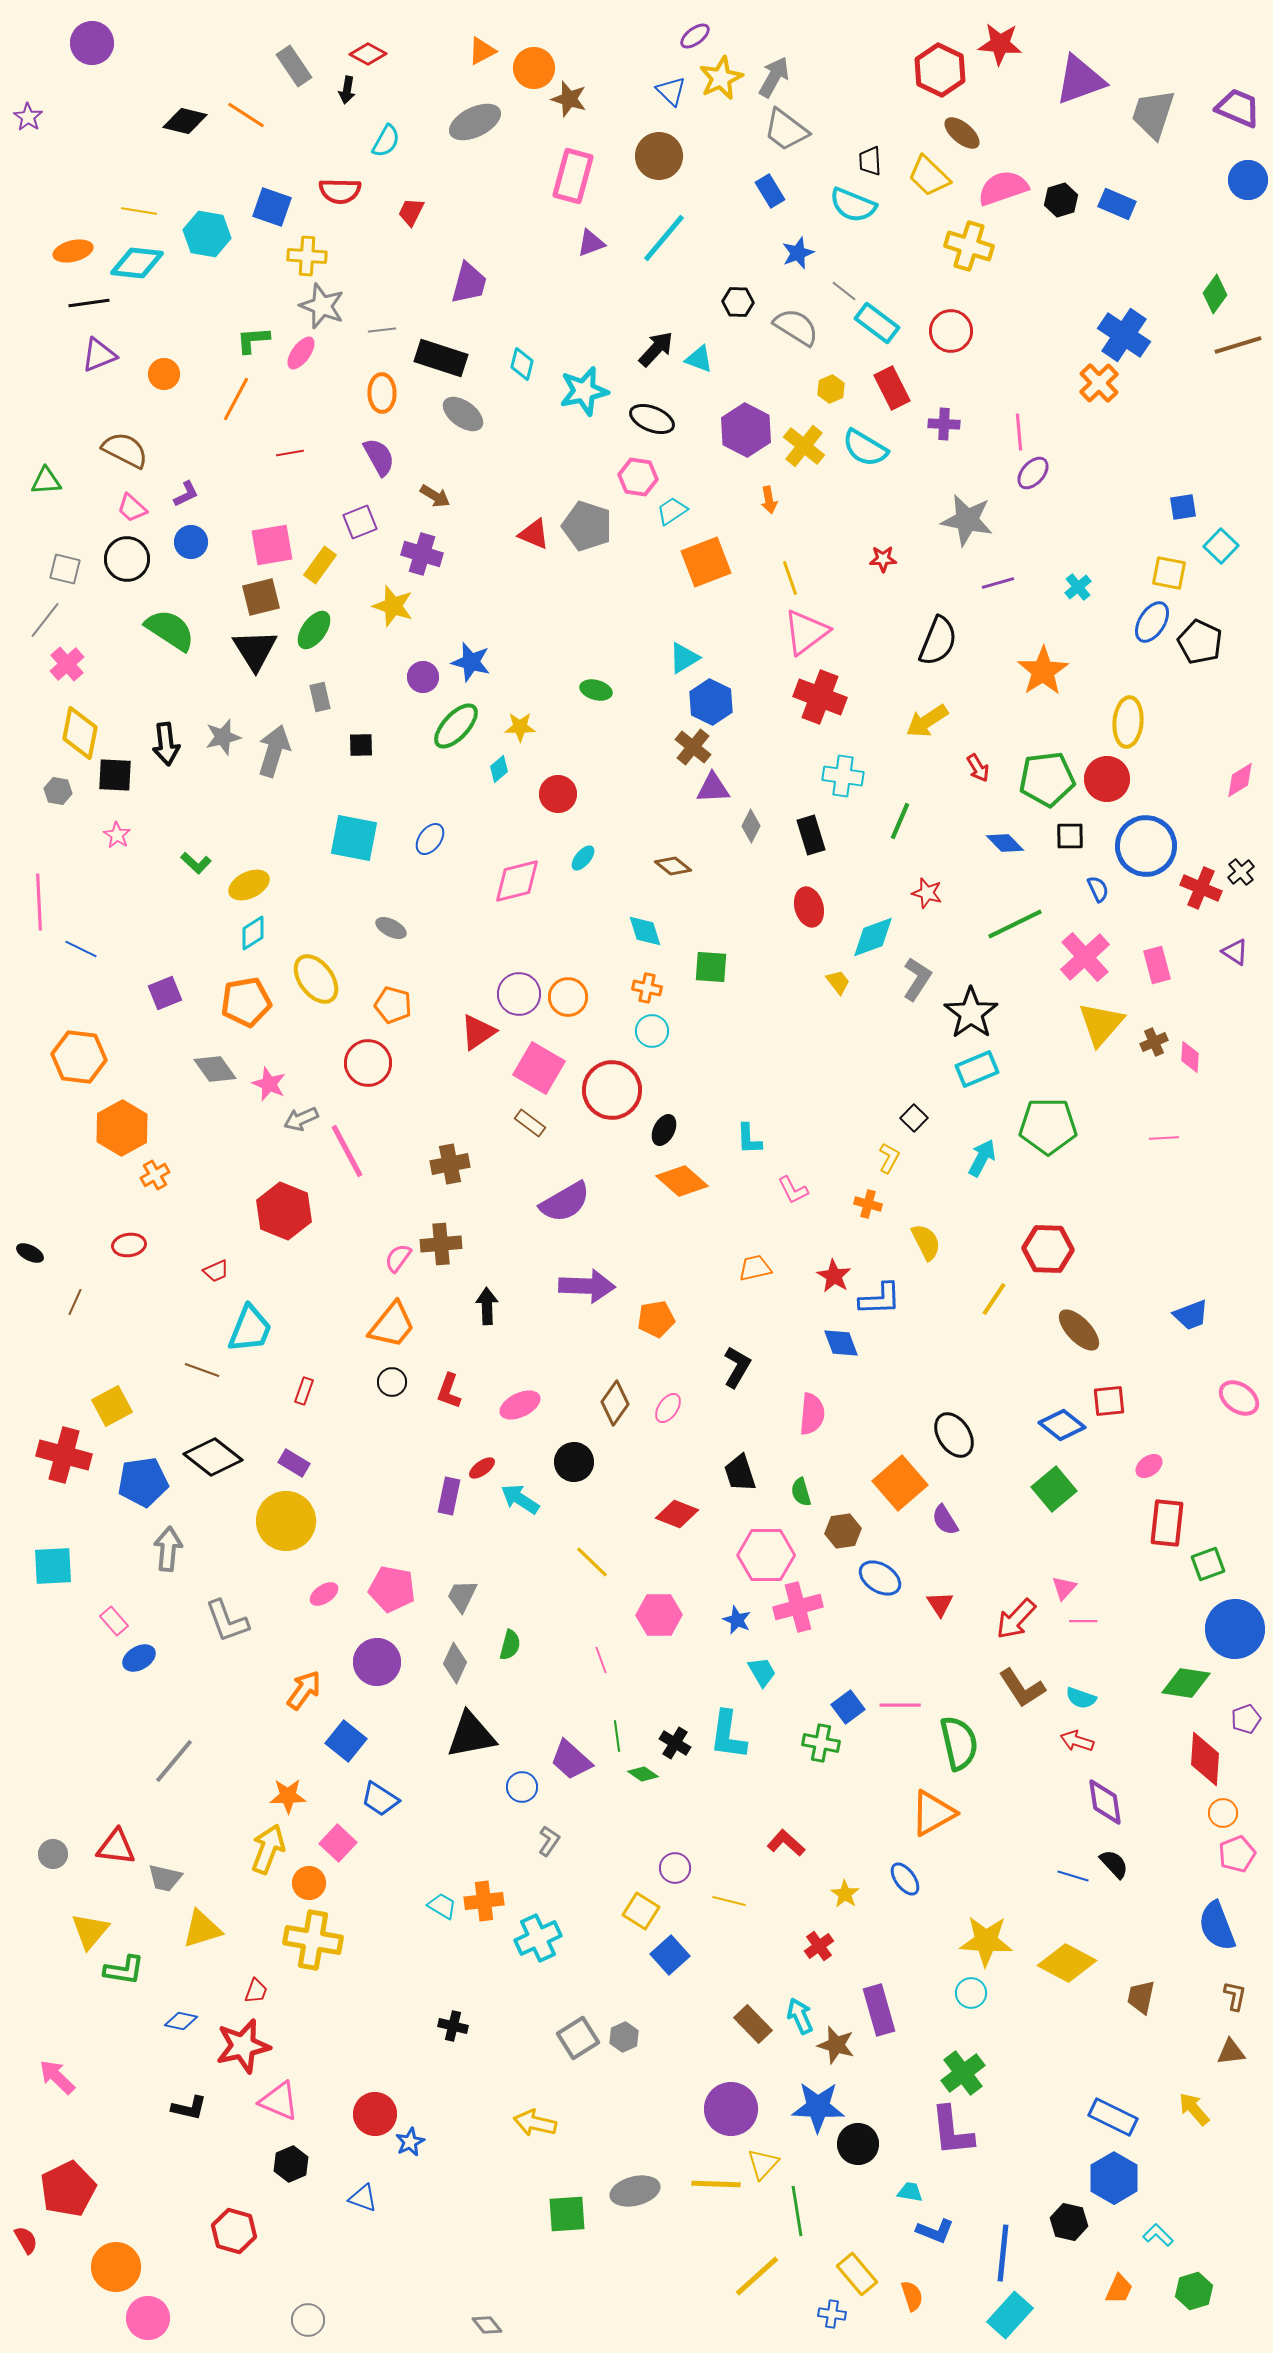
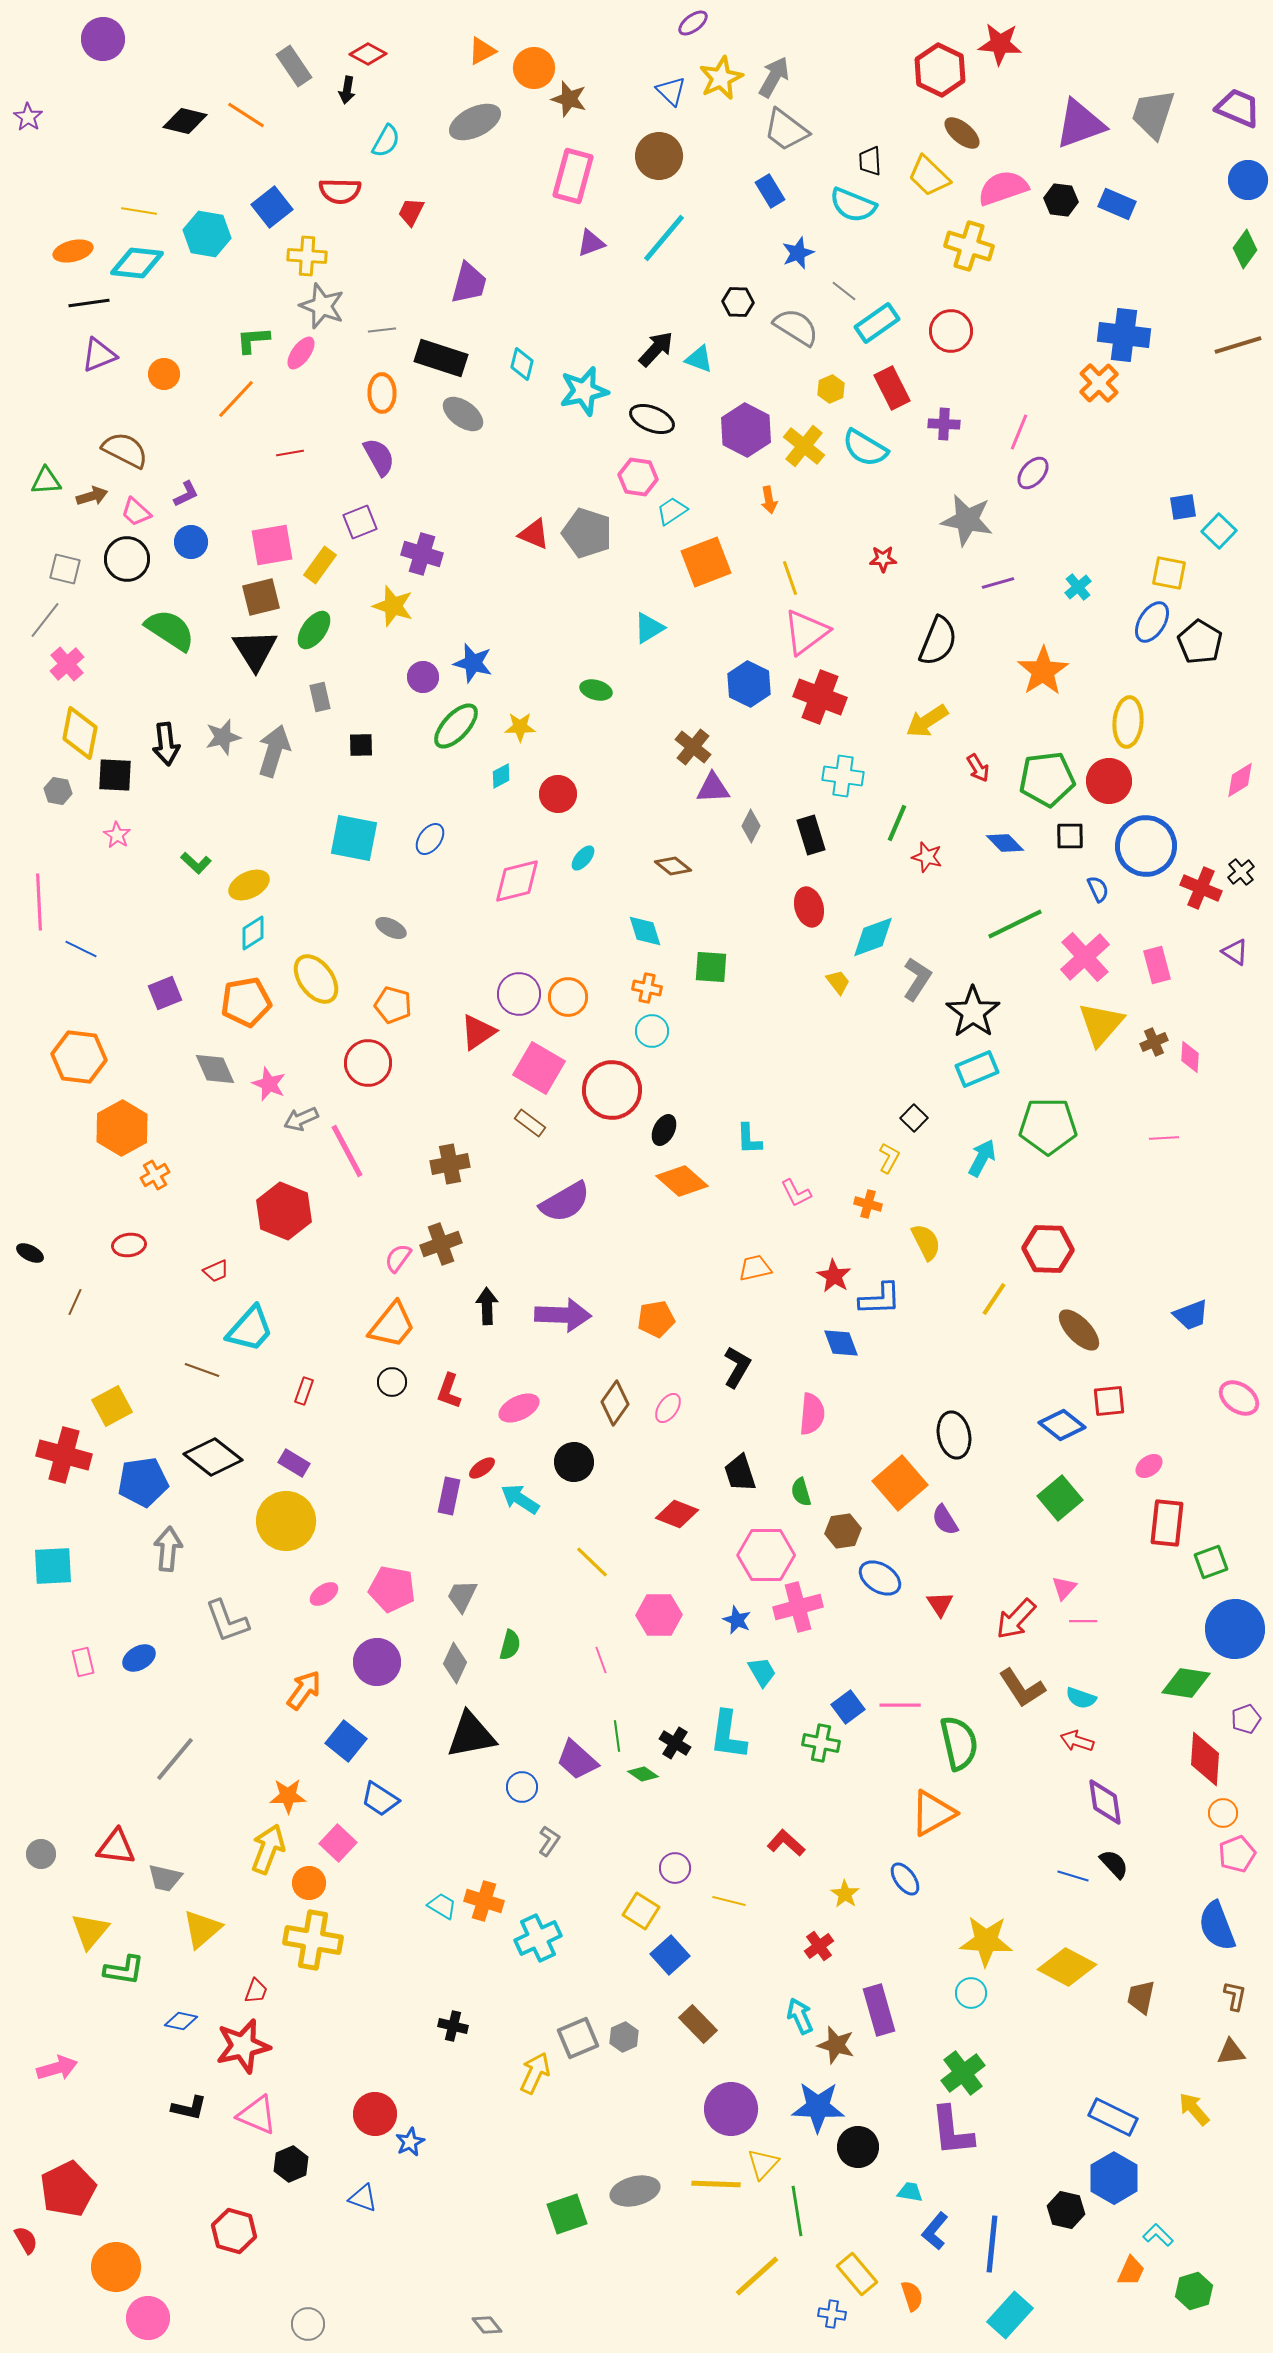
purple ellipse at (695, 36): moved 2 px left, 13 px up
purple circle at (92, 43): moved 11 px right, 4 px up
purple triangle at (1080, 80): moved 44 px down
black hexagon at (1061, 200): rotated 24 degrees clockwise
blue square at (272, 207): rotated 33 degrees clockwise
green diamond at (1215, 294): moved 30 px right, 45 px up
cyan rectangle at (877, 323): rotated 72 degrees counterclockwise
blue cross at (1124, 335): rotated 27 degrees counterclockwise
orange line at (236, 399): rotated 15 degrees clockwise
pink line at (1019, 432): rotated 27 degrees clockwise
brown arrow at (435, 496): moved 343 px left; rotated 48 degrees counterclockwise
pink trapezoid at (132, 508): moved 4 px right, 4 px down
gray pentagon at (587, 526): moved 7 px down
cyan square at (1221, 546): moved 2 px left, 15 px up
black pentagon at (1200, 642): rotated 6 degrees clockwise
cyan triangle at (684, 658): moved 35 px left, 30 px up
blue star at (471, 662): moved 2 px right, 1 px down
blue hexagon at (711, 702): moved 38 px right, 18 px up
cyan diamond at (499, 769): moved 2 px right, 7 px down; rotated 12 degrees clockwise
red circle at (1107, 779): moved 2 px right, 2 px down
green line at (900, 821): moved 3 px left, 2 px down
red star at (927, 893): moved 36 px up
black star at (971, 1013): moved 2 px right, 1 px up
gray diamond at (215, 1069): rotated 12 degrees clockwise
pink L-shape at (793, 1190): moved 3 px right, 3 px down
brown cross at (441, 1244): rotated 15 degrees counterclockwise
purple arrow at (587, 1286): moved 24 px left, 29 px down
cyan trapezoid at (250, 1329): rotated 20 degrees clockwise
pink ellipse at (520, 1405): moved 1 px left, 3 px down
black ellipse at (954, 1435): rotated 21 degrees clockwise
green square at (1054, 1489): moved 6 px right, 9 px down
green square at (1208, 1564): moved 3 px right, 2 px up
pink rectangle at (114, 1621): moved 31 px left, 41 px down; rotated 28 degrees clockwise
purple trapezoid at (571, 1760): moved 6 px right
gray line at (174, 1761): moved 1 px right, 2 px up
gray circle at (53, 1854): moved 12 px left
orange cross at (484, 1901): rotated 24 degrees clockwise
yellow triangle at (202, 1929): rotated 24 degrees counterclockwise
yellow diamond at (1067, 1963): moved 4 px down
brown rectangle at (753, 2024): moved 55 px left
gray square at (578, 2038): rotated 9 degrees clockwise
pink arrow at (57, 2077): moved 9 px up; rotated 120 degrees clockwise
pink triangle at (279, 2101): moved 22 px left, 14 px down
yellow arrow at (535, 2123): moved 50 px up; rotated 102 degrees clockwise
black circle at (858, 2144): moved 3 px down
green square at (567, 2214): rotated 15 degrees counterclockwise
black hexagon at (1069, 2222): moved 3 px left, 12 px up
blue L-shape at (935, 2231): rotated 108 degrees clockwise
blue line at (1003, 2253): moved 11 px left, 9 px up
orange trapezoid at (1119, 2289): moved 12 px right, 18 px up
gray circle at (308, 2320): moved 4 px down
